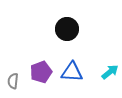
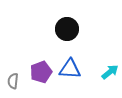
blue triangle: moved 2 px left, 3 px up
